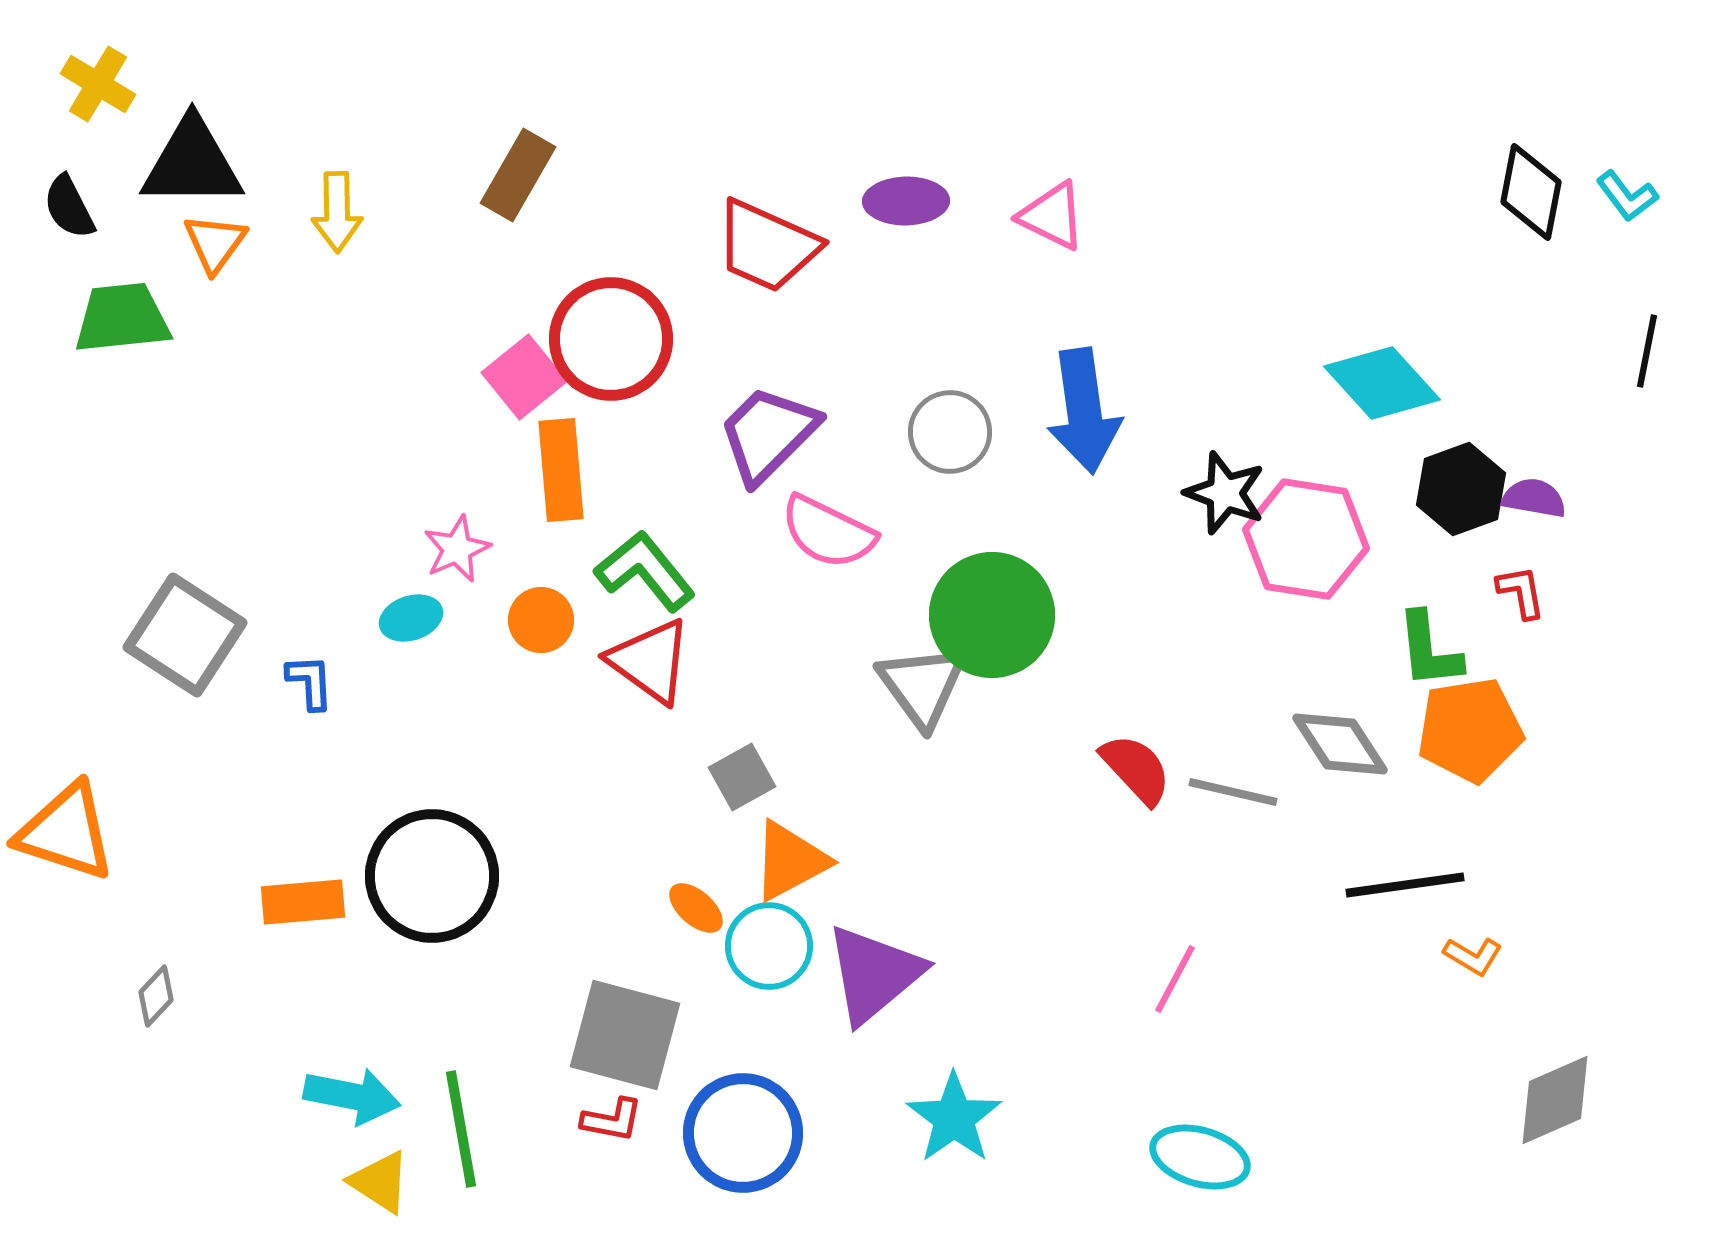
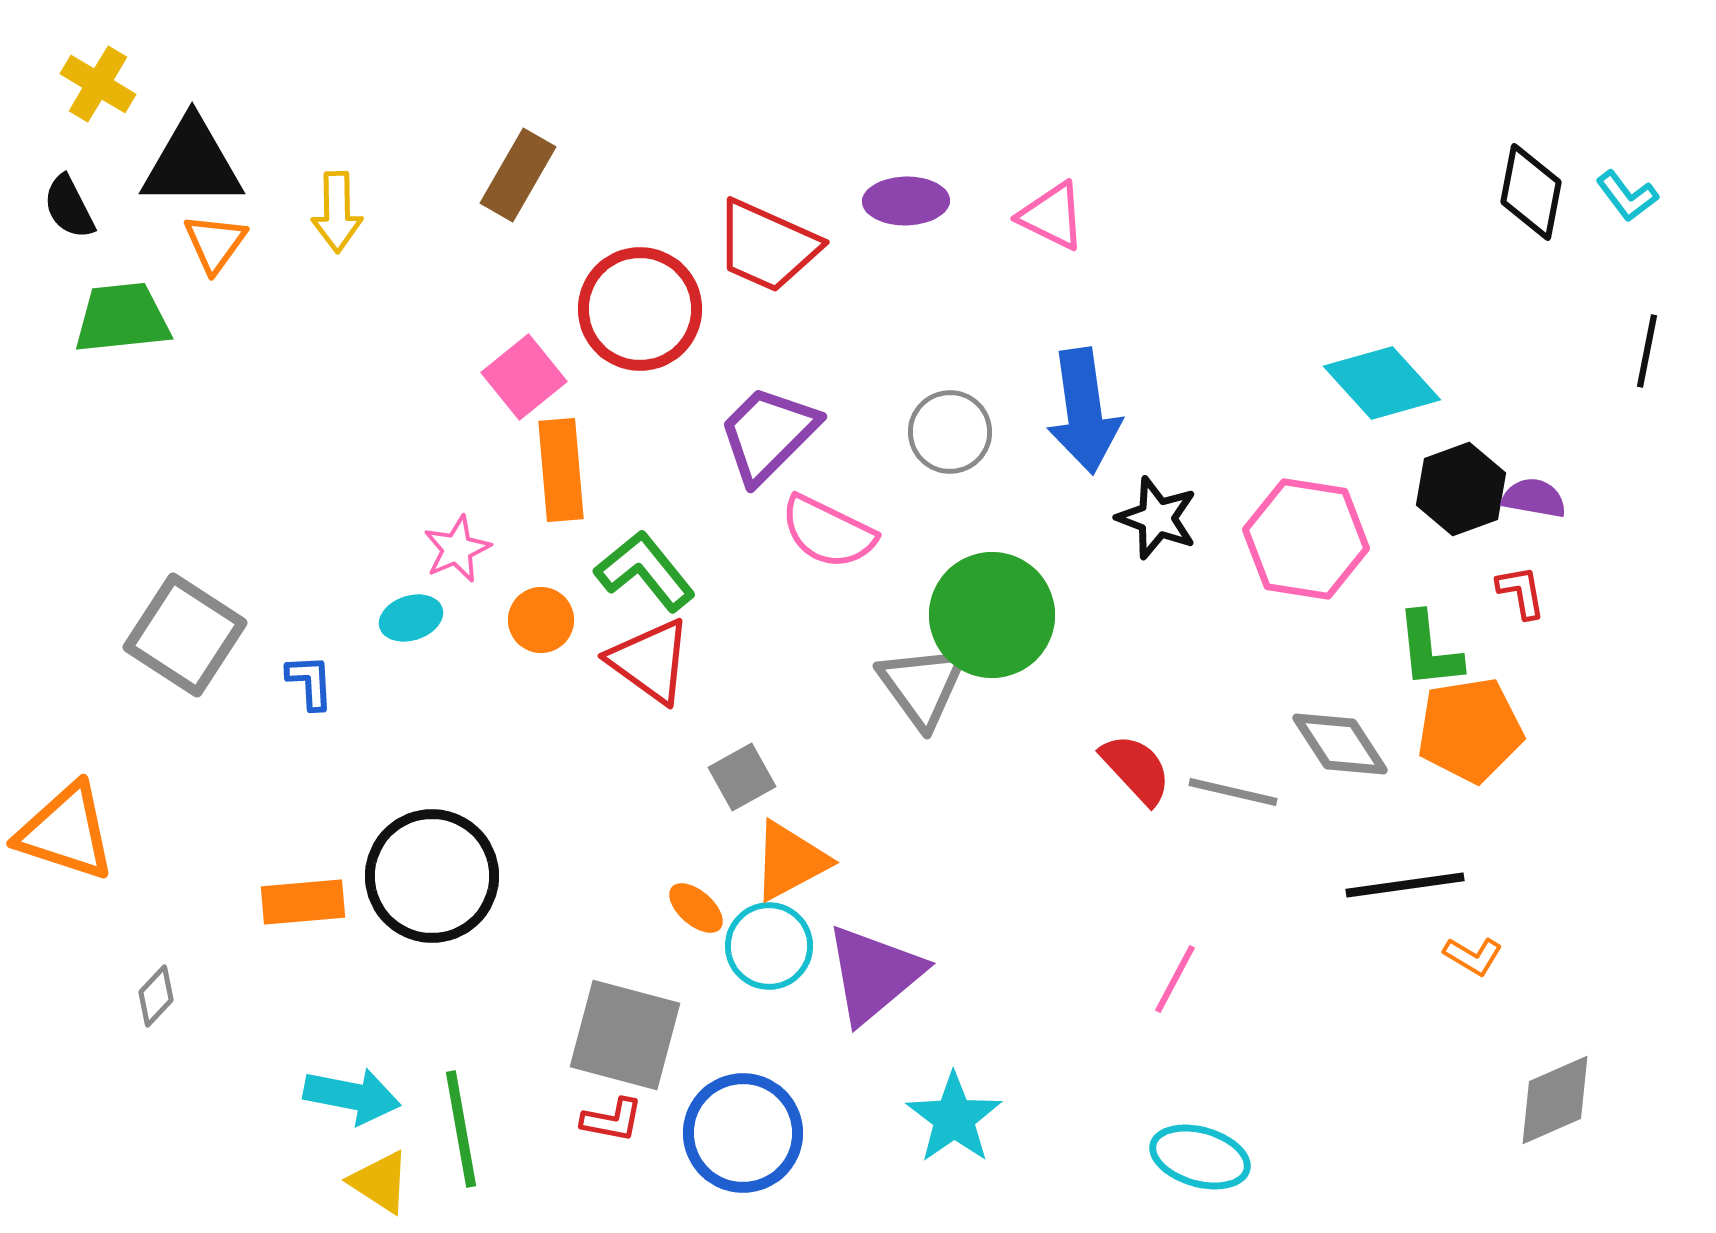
red circle at (611, 339): moved 29 px right, 30 px up
black star at (1225, 493): moved 68 px left, 25 px down
